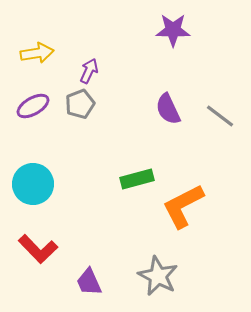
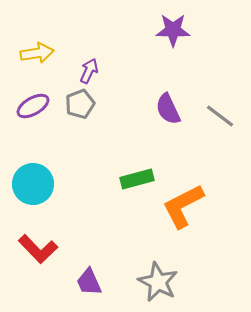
gray star: moved 6 px down
